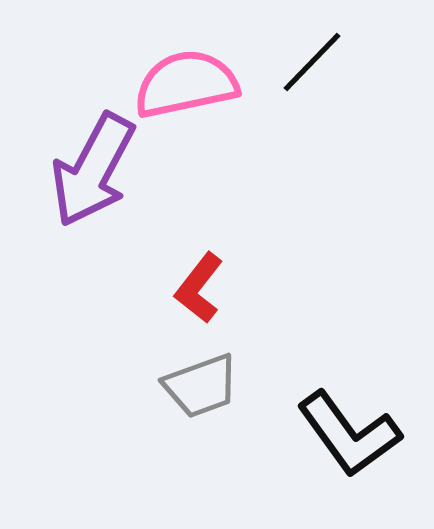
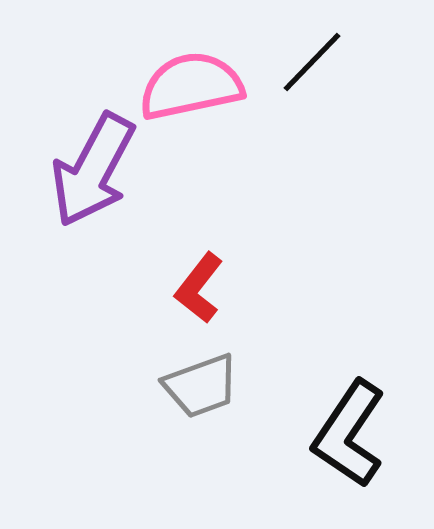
pink semicircle: moved 5 px right, 2 px down
black L-shape: rotated 70 degrees clockwise
